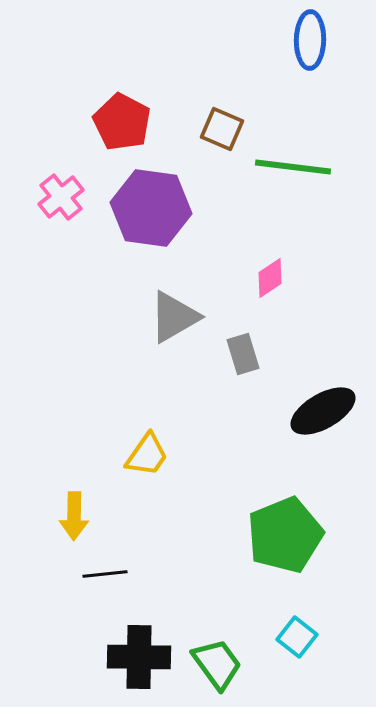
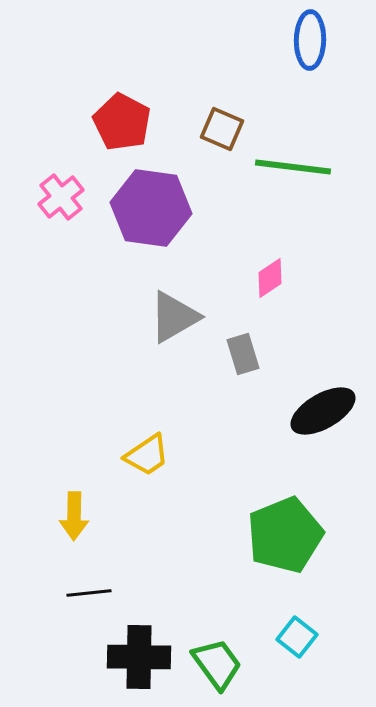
yellow trapezoid: rotated 21 degrees clockwise
black line: moved 16 px left, 19 px down
